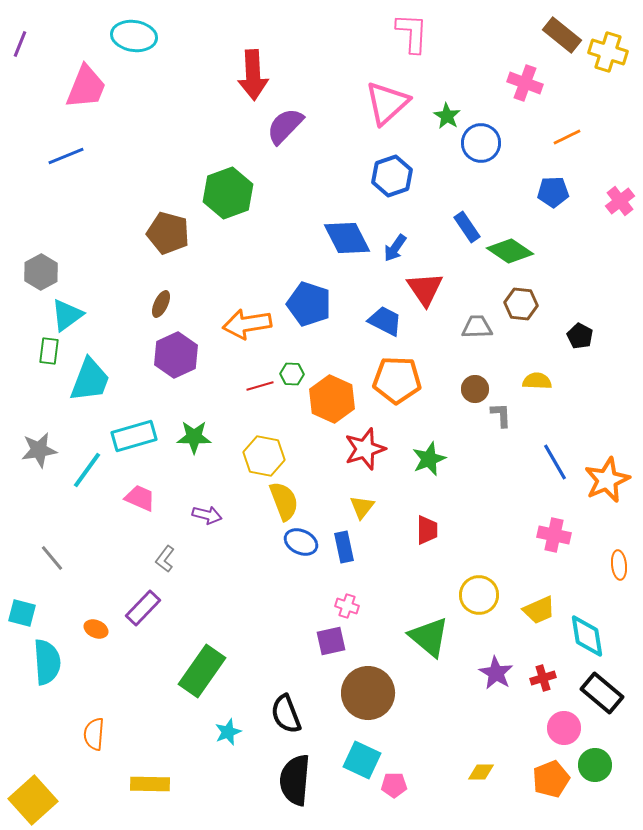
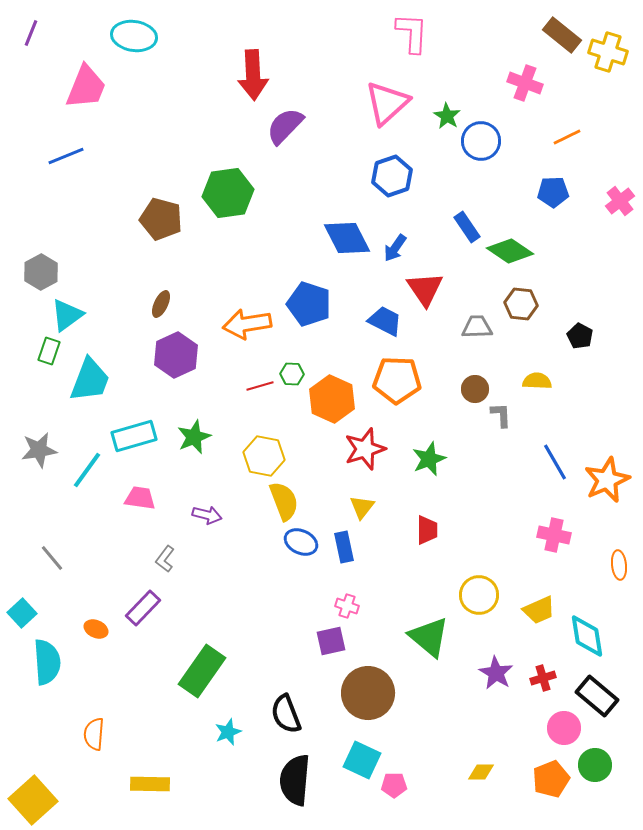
purple line at (20, 44): moved 11 px right, 11 px up
blue circle at (481, 143): moved 2 px up
green hexagon at (228, 193): rotated 12 degrees clockwise
brown pentagon at (168, 233): moved 7 px left, 14 px up
green rectangle at (49, 351): rotated 12 degrees clockwise
green star at (194, 437): rotated 24 degrees counterclockwise
pink trapezoid at (140, 498): rotated 16 degrees counterclockwise
cyan square at (22, 613): rotated 32 degrees clockwise
black rectangle at (602, 693): moved 5 px left, 3 px down
